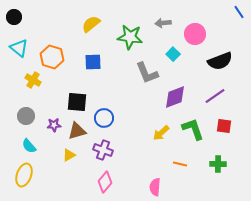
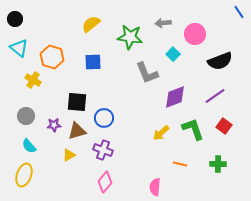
black circle: moved 1 px right, 2 px down
red square: rotated 28 degrees clockwise
